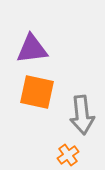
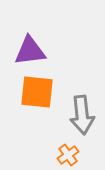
purple triangle: moved 2 px left, 2 px down
orange square: rotated 6 degrees counterclockwise
